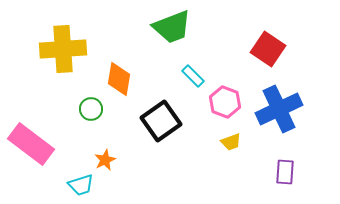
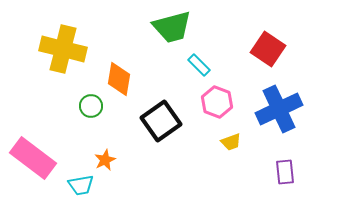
green trapezoid: rotated 6 degrees clockwise
yellow cross: rotated 18 degrees clockwise
cyan rectangle: moved 6 px right, 11 px up
pink hexagon: moved 8 px left
green circle: moved 3 px up
pink rectangle: moved 2 px right, 14 px down
purple rectangle: rotated 10 degrees counterclockwise
cyan trapezoid: rotated 8 degrees clockwise
